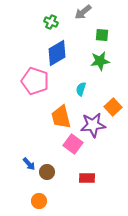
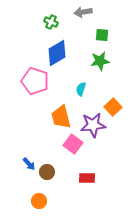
gray arrow: rotated 30 degrees clockwise
